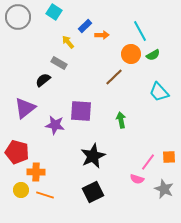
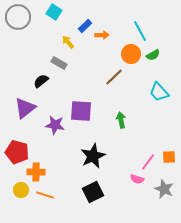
black semicircle: moved 2 px left, 1 px down
